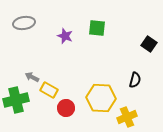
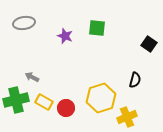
yellow rectangle: moved 5 px left, 12 px down
yellow hexagon: rotated 20 degrees counterclockwise
